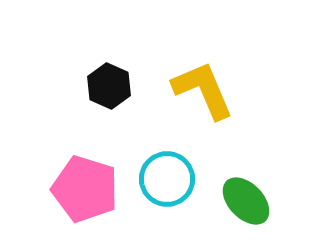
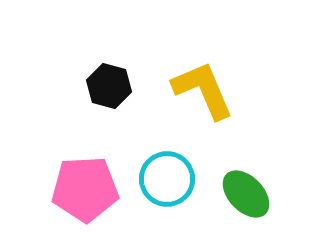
black hexagon: rotated 9 degrees counterclockwise
pink pentagon: rotated 20 degrees counterclockwise
green ellipse: moved 7 px up
